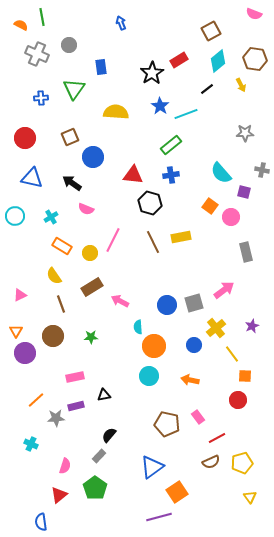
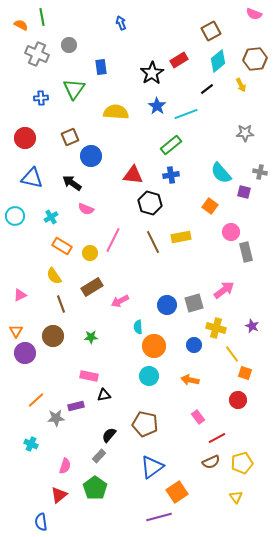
brown hexagon at (255, 59): rotated 15 degrees counterclockwise
blue star at (160, 106): moved 3 px left
blue circle at (93, 157): moved 2 px left, 1 px up
gray cross at (262, 170): moved 2 px left, 2 px down
pink circle at (231, 217): moved 15 px down
pink arrow at (120, 301): rotated 54 degrees counterclockwise
purple star at (252, 326): rotated 24 degrees counterclockwise
yellow cross at (216, 328): rotated 36 degrees counterclockwise
orange square at (245, 376): moved 3 px up; rotated 16 degrees clockwise
pink rectangle at (75, 377): moved 14 px right, 1 px up; rotated 24 degrees clockwise
brown pentagon at (167, 424): moved 22 px left
yellow triangle at (250, 497): moved 14 px left
